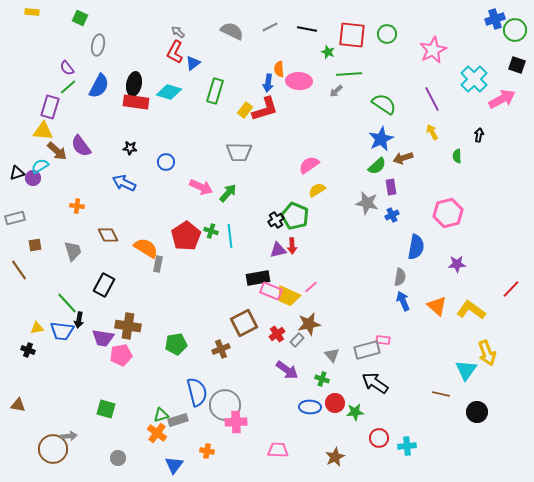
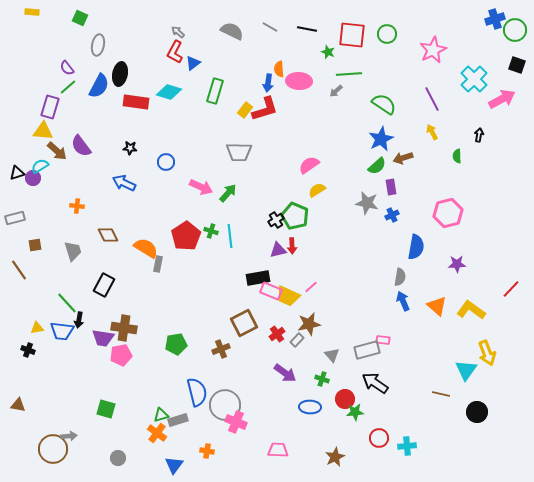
gray line at (270, 27): rotated 56 degrees clockwise
black ellipse at (134, 84): moved 14 px left, 10 px up
brown cross at (128, 326): moved 4 px left, 2 px down
purple arrow at (287, 370): moved 2 px left, 3 px down
red circle at (335, 403): moved 10 px right, 4 px up
pink cross at (236, 422): rotated 25 degrees clockwise
